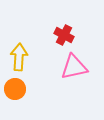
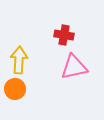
red cross: rotated 18 degrees counterclockwise
yellow arrow: moved 3 px down
